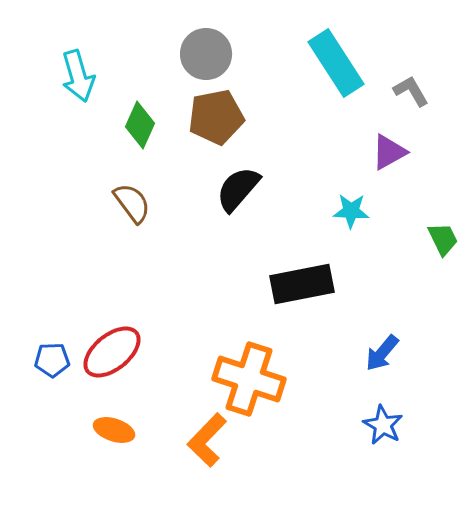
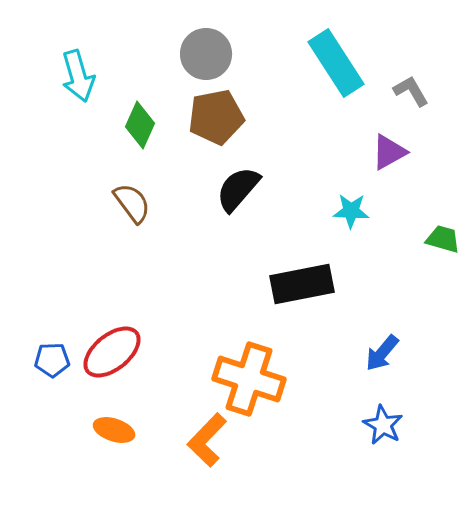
green trapezoid: rotated 48 degrees counterclockwise
